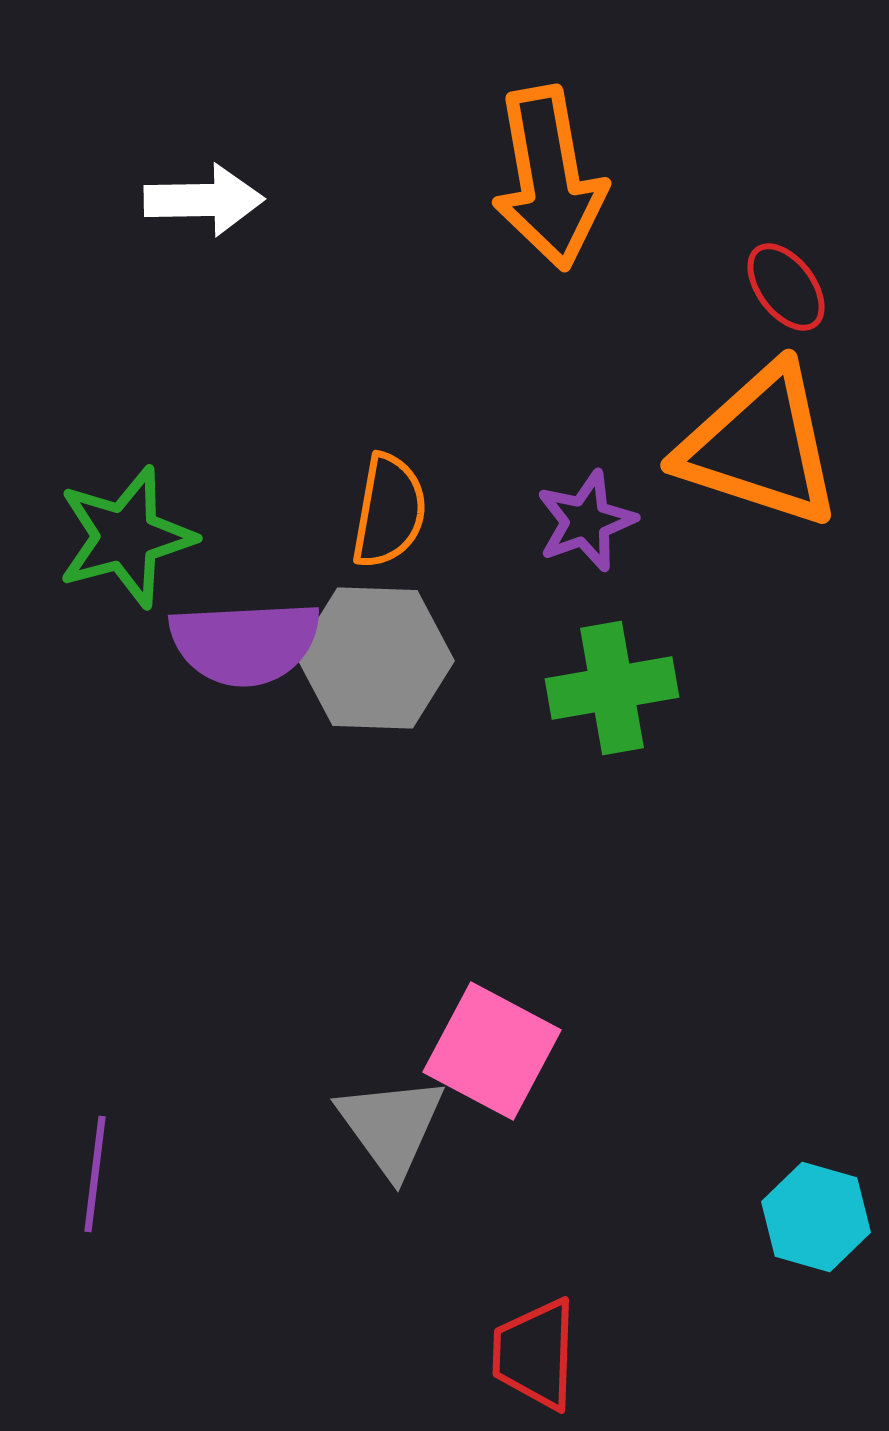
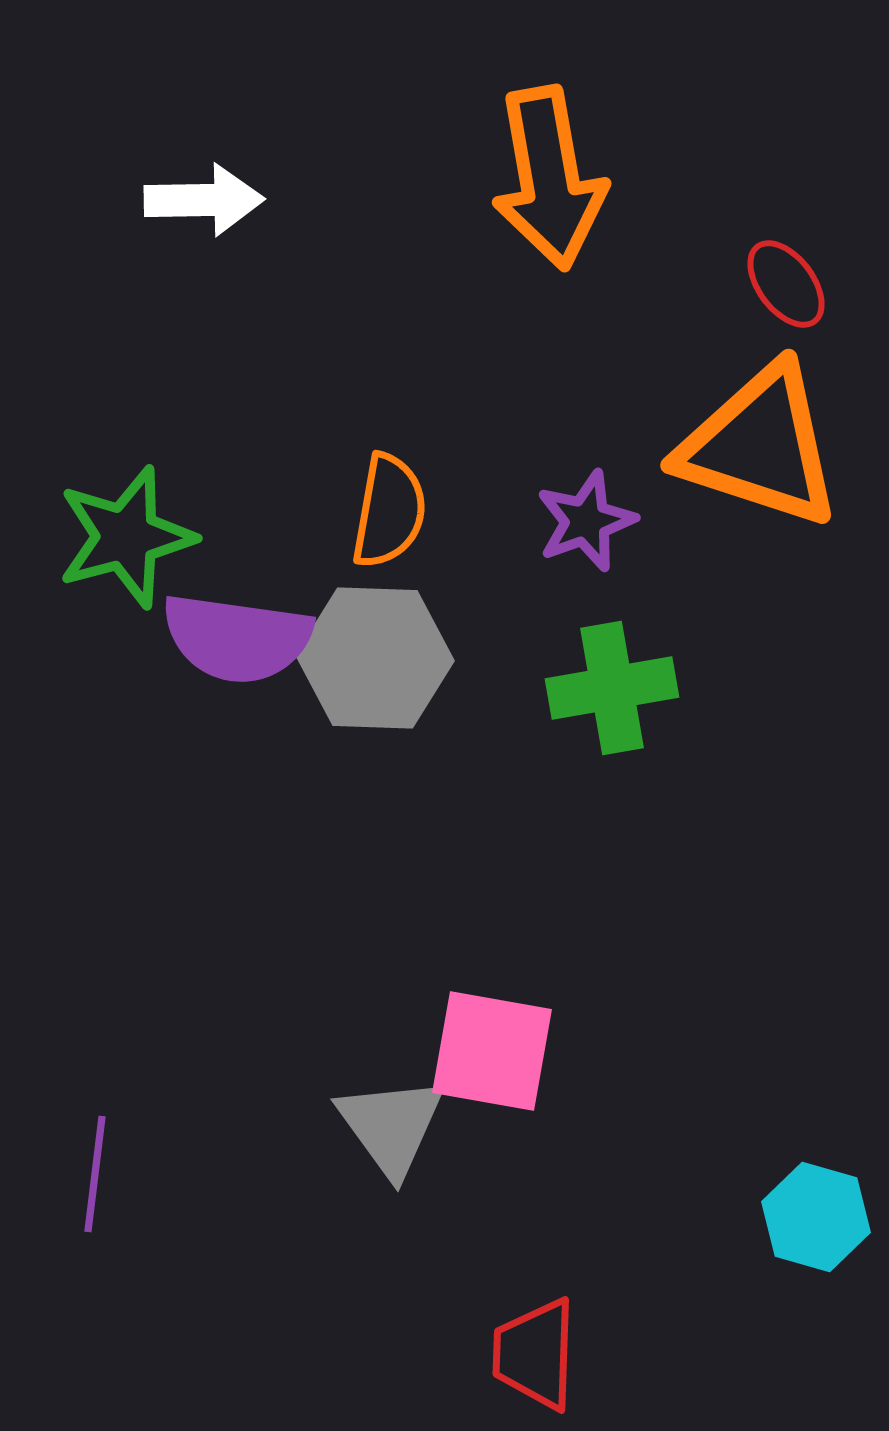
red ellipse: moved 3 px up
purple semicircle: moved 8 px left, 5 px up; rotated 11 degrees clockwise
pink square: rotated 18 degrees counterclockwise
